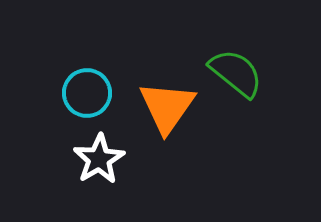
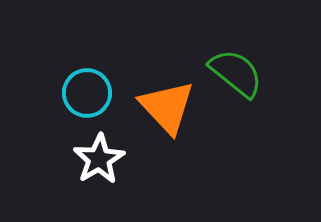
orange triangle: rotated 18 degrees counterclockwise
